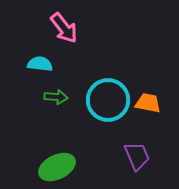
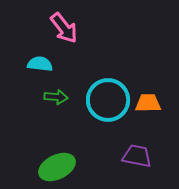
orange trapezoid: rotated 12 degrees counterclockwise
purple trapezoid: rotated 56 degrees counterclockwise
